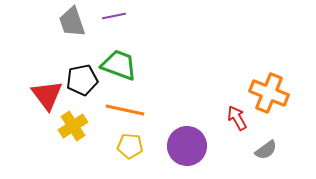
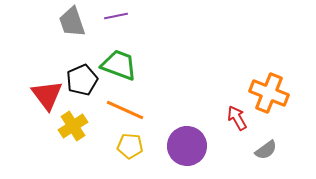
purple line: moved 2 px right
black pentagon: rotated 12 degrees counterclockwise
orange line: rotated 12 degrees clockwise
